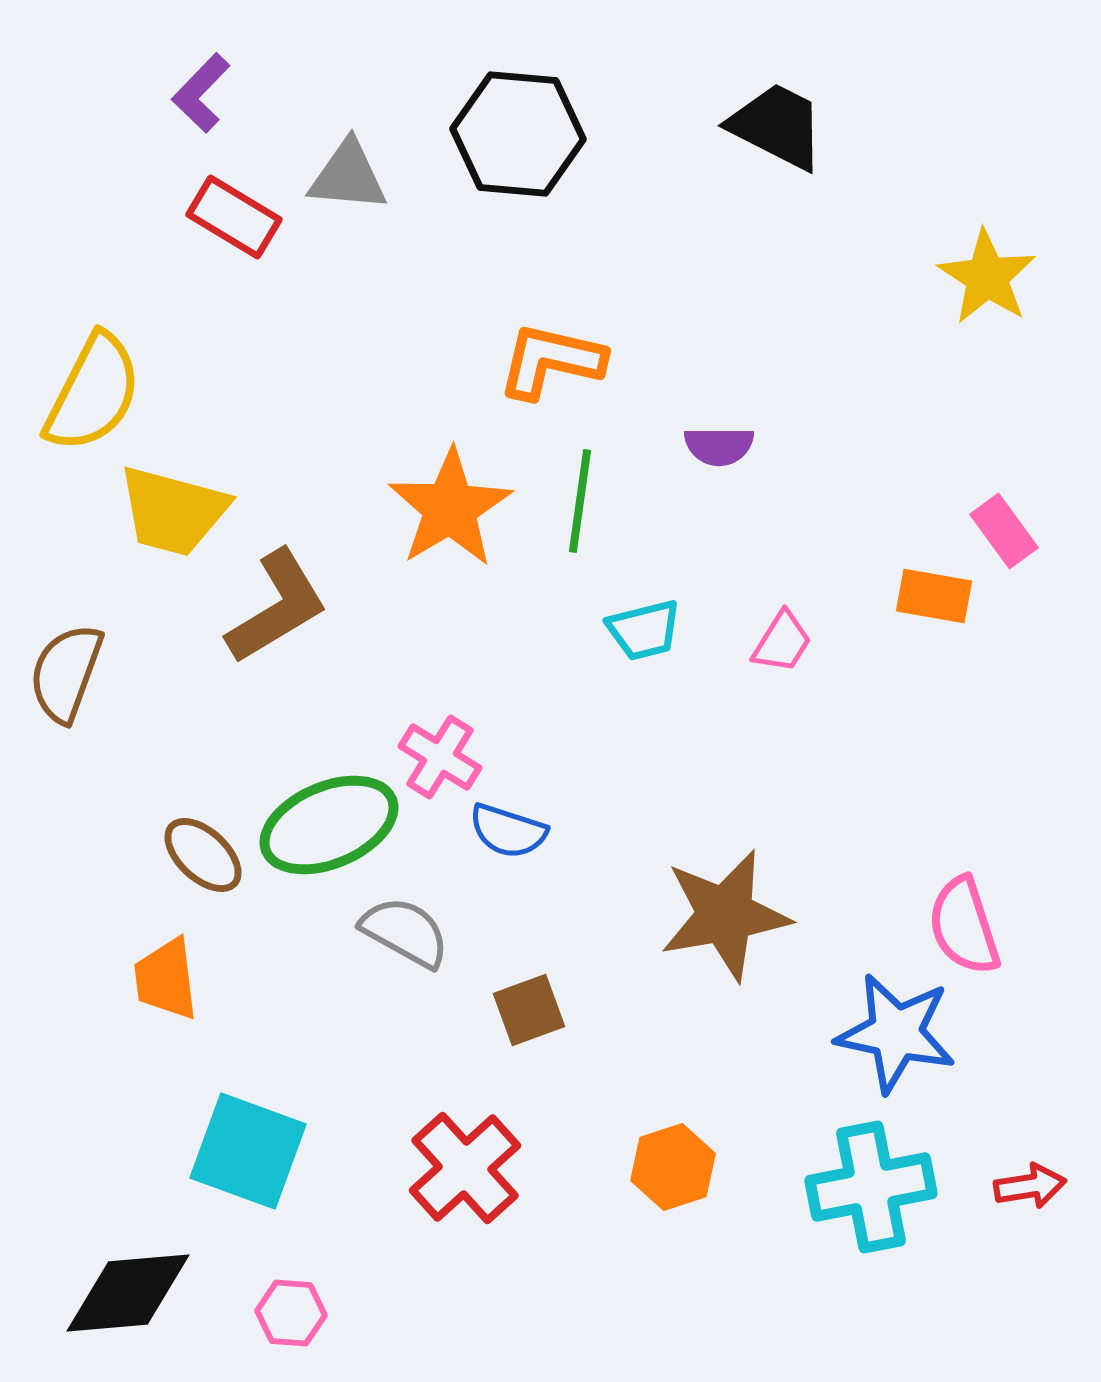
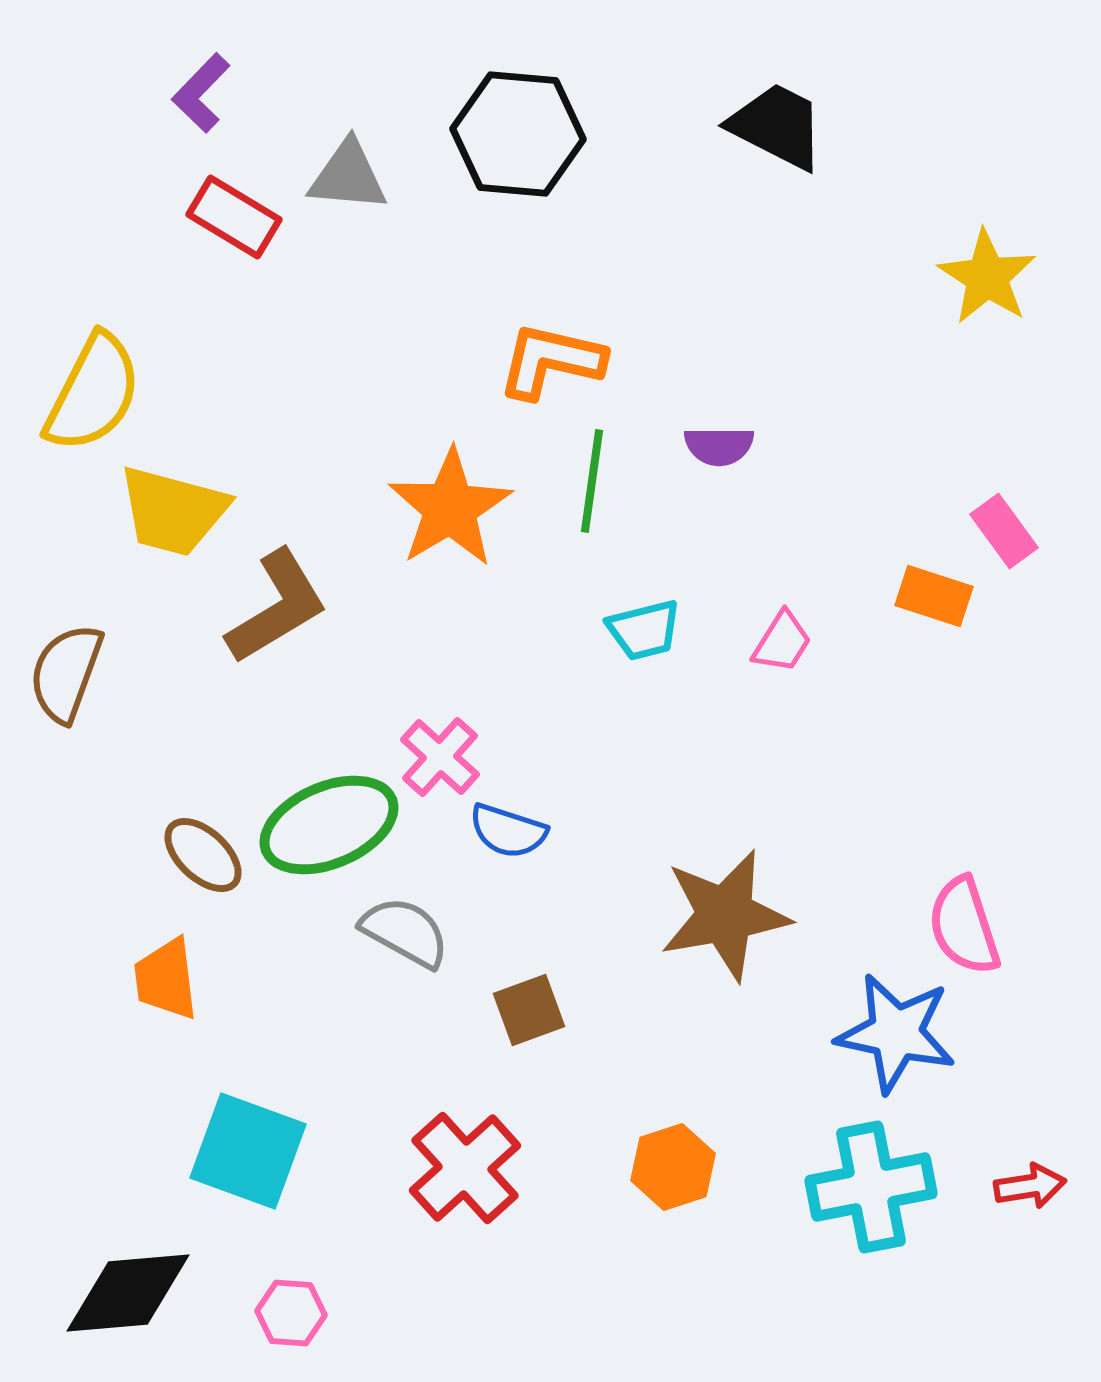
green line: moved 12 px right, 20 px up
orange rectangle: rotated 8 degrees clockwise
pink cross: rotated 10 degrees clockwise
